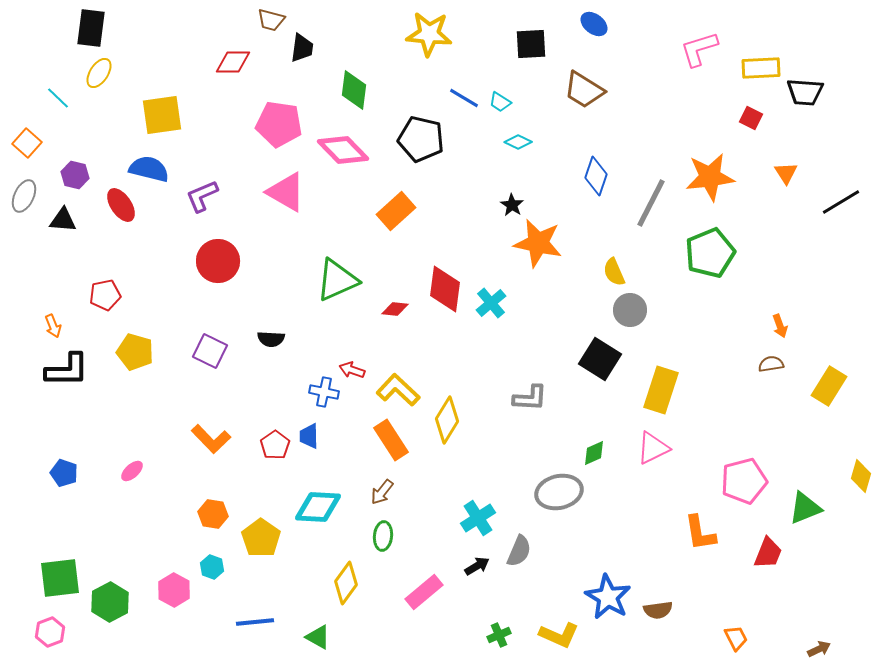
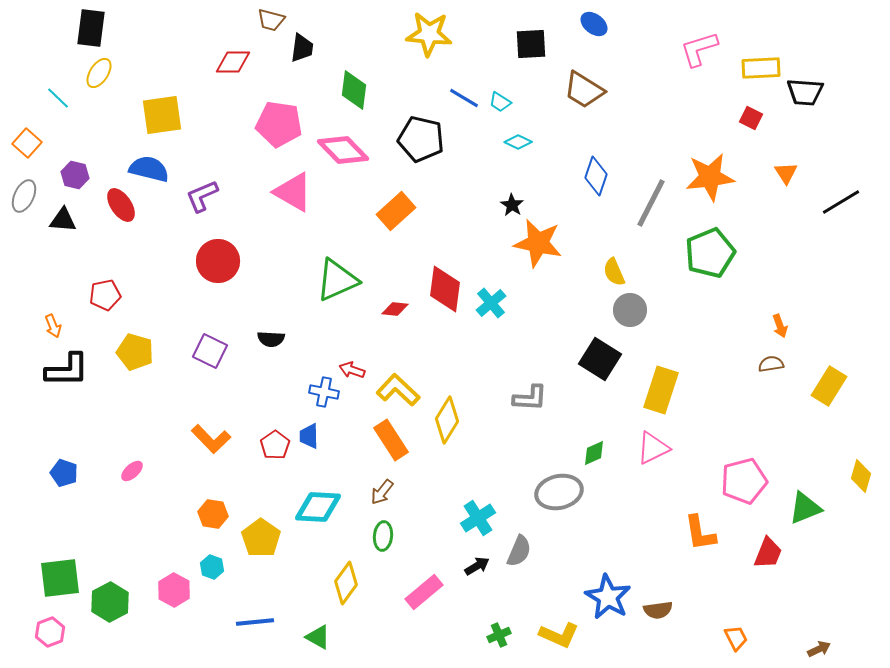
pink triangle at (286, 192): moved 7 px right
